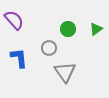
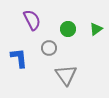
purple semicircle: moved 18 px right; rotated 15 degrees clockwise
gray triangle: moved 1 px right, 3 px down
